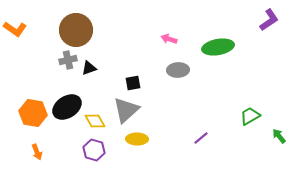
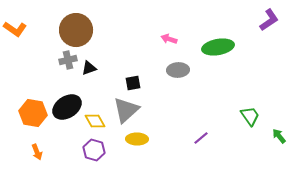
green trapezoid: rotated 85 degrees clockwise
